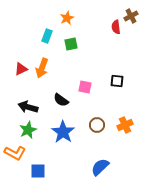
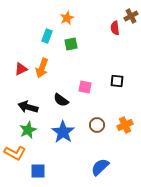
red semicircle: moved 1 px left, 1 px down
